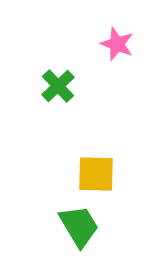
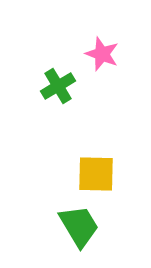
pink star: moved 15 px left, 10 px down
green cross: rotated 12 degrees clockwise
